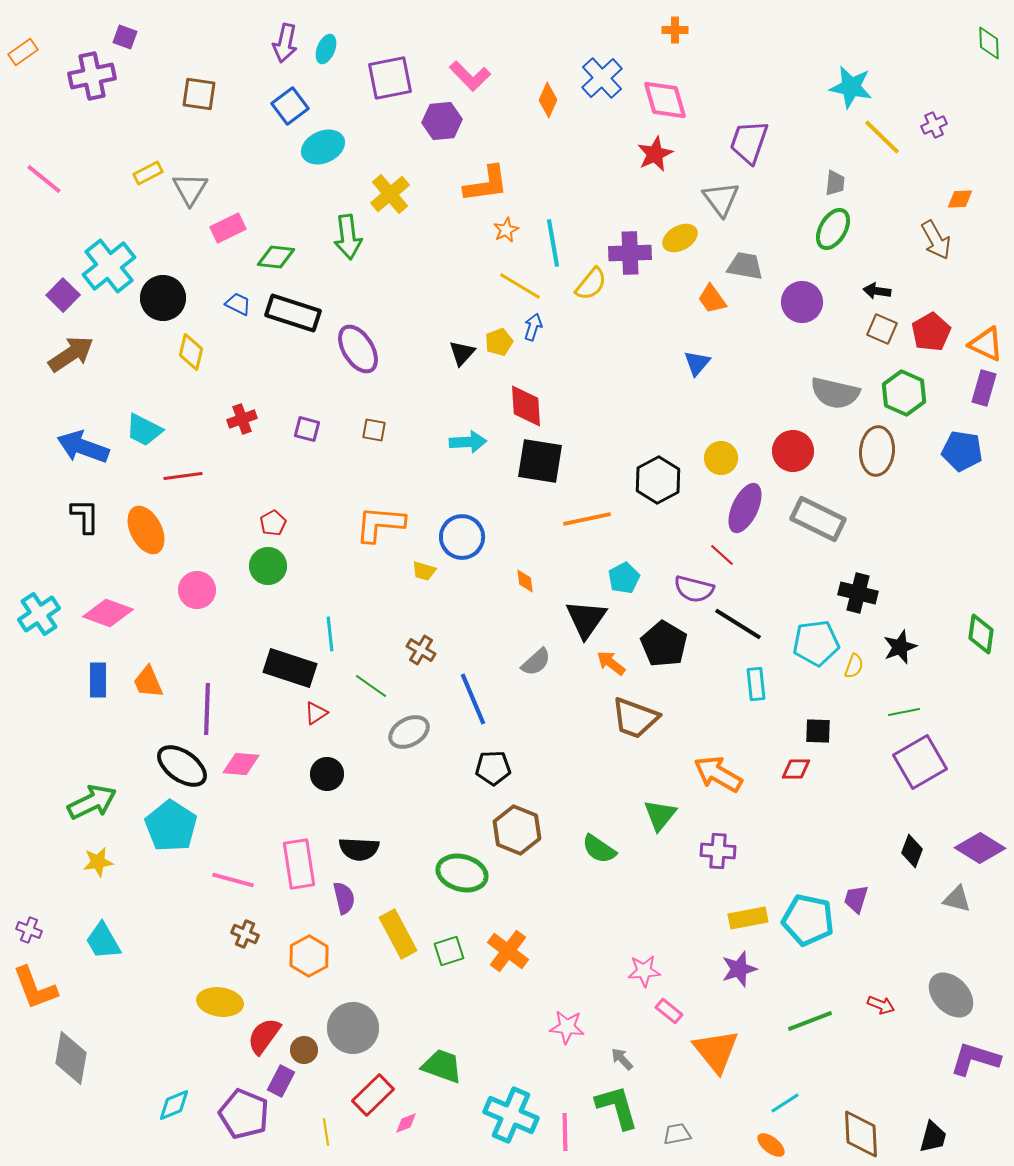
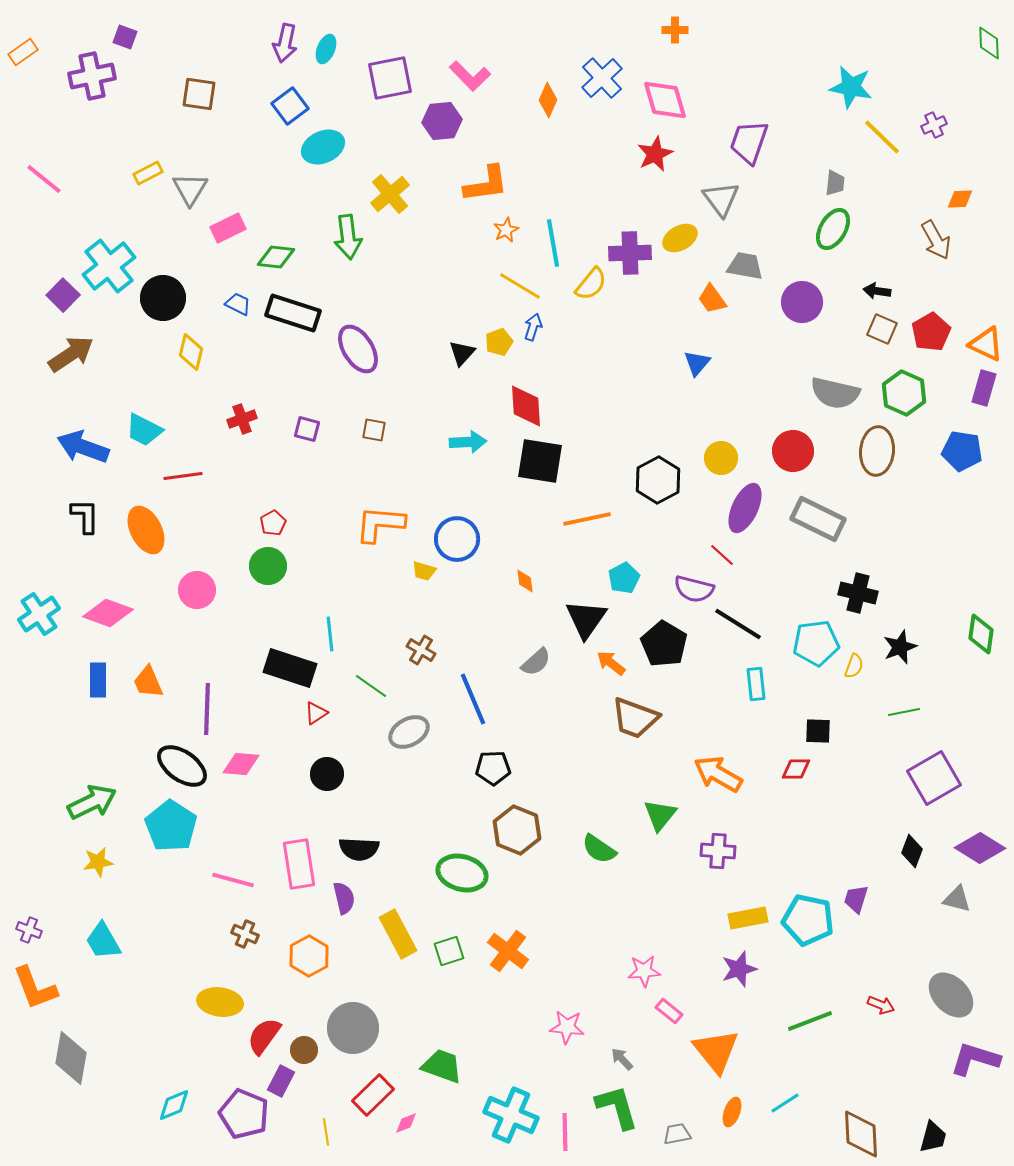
blue circle at (462, 537): moved 5 px left, 2 px down
purple square at (920, 762): moved 14 px right, 16 px down
orange ellipse at (771, 1145): moved 39 px left, 33 px up; rotated 72 degrees clockwise
